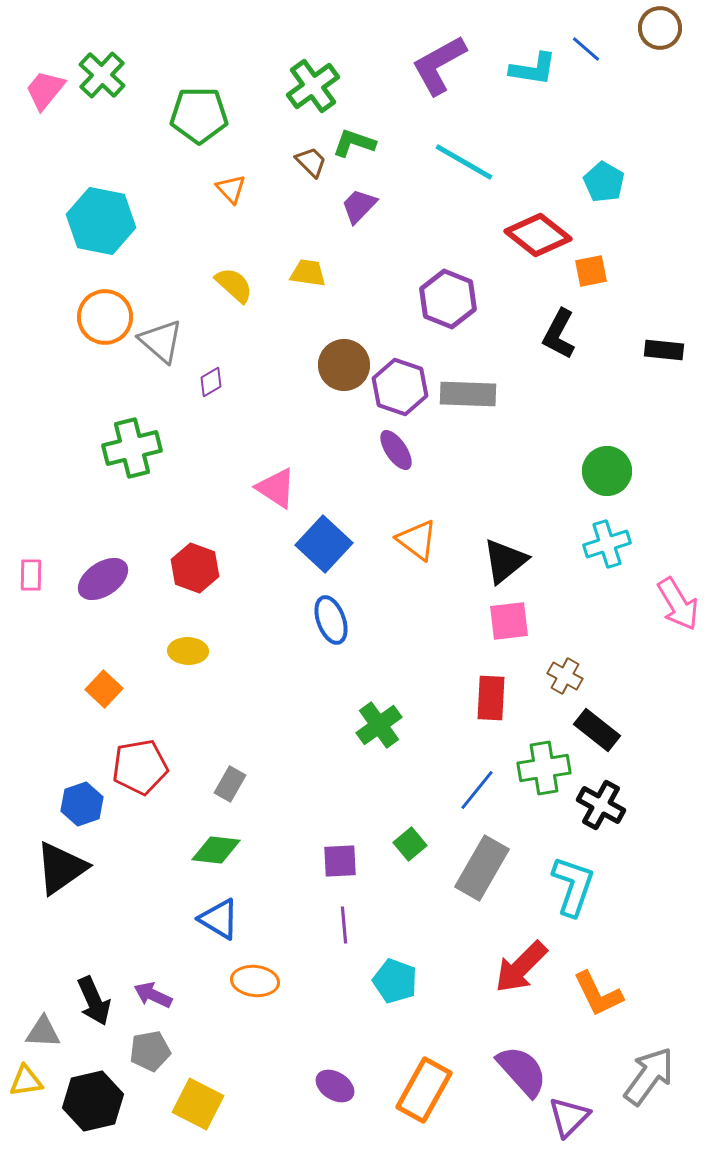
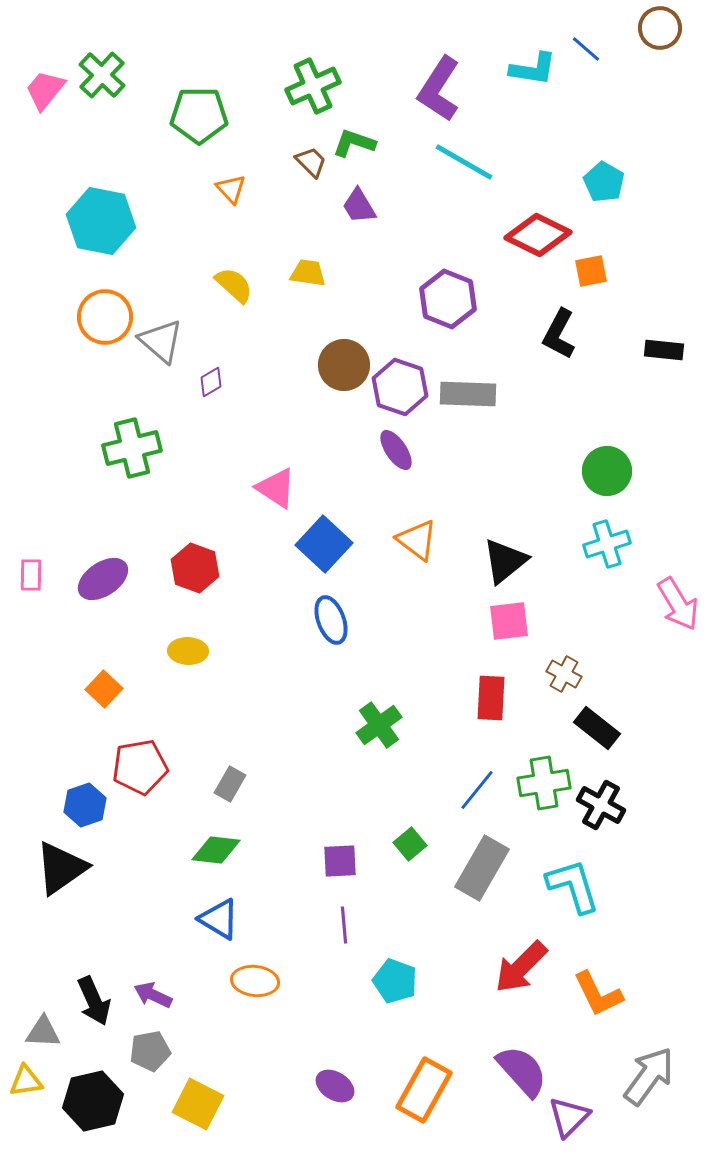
purple L-shape at (439, 65): moved 24 px down; rotated 28 degrees counterclockwise
green cross at (313, 86): rotated 12 degrees clockwise
purple trapezoid at (359, 206): rotated 75 degrees counterclockwise
red diamond at (538, 235): rotated 12 degrees counterclockwise
brown cross at (565, 676): moved 1 px left, 2 px up
black rectangle at (597, 730): moved 2 px up
green cross at (544, 768): moved 15 px down
blue hexagon at (82, 804): moved 3 px right, 1 px down
cyan L-shape at (573, 886): rotated 36 degrees counterclockwise
